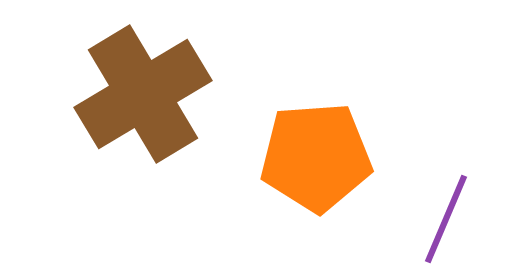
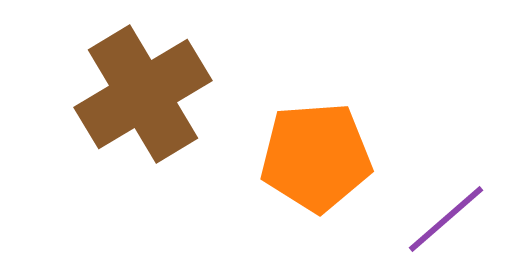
purple line: rotated 26 degrees clockwise
